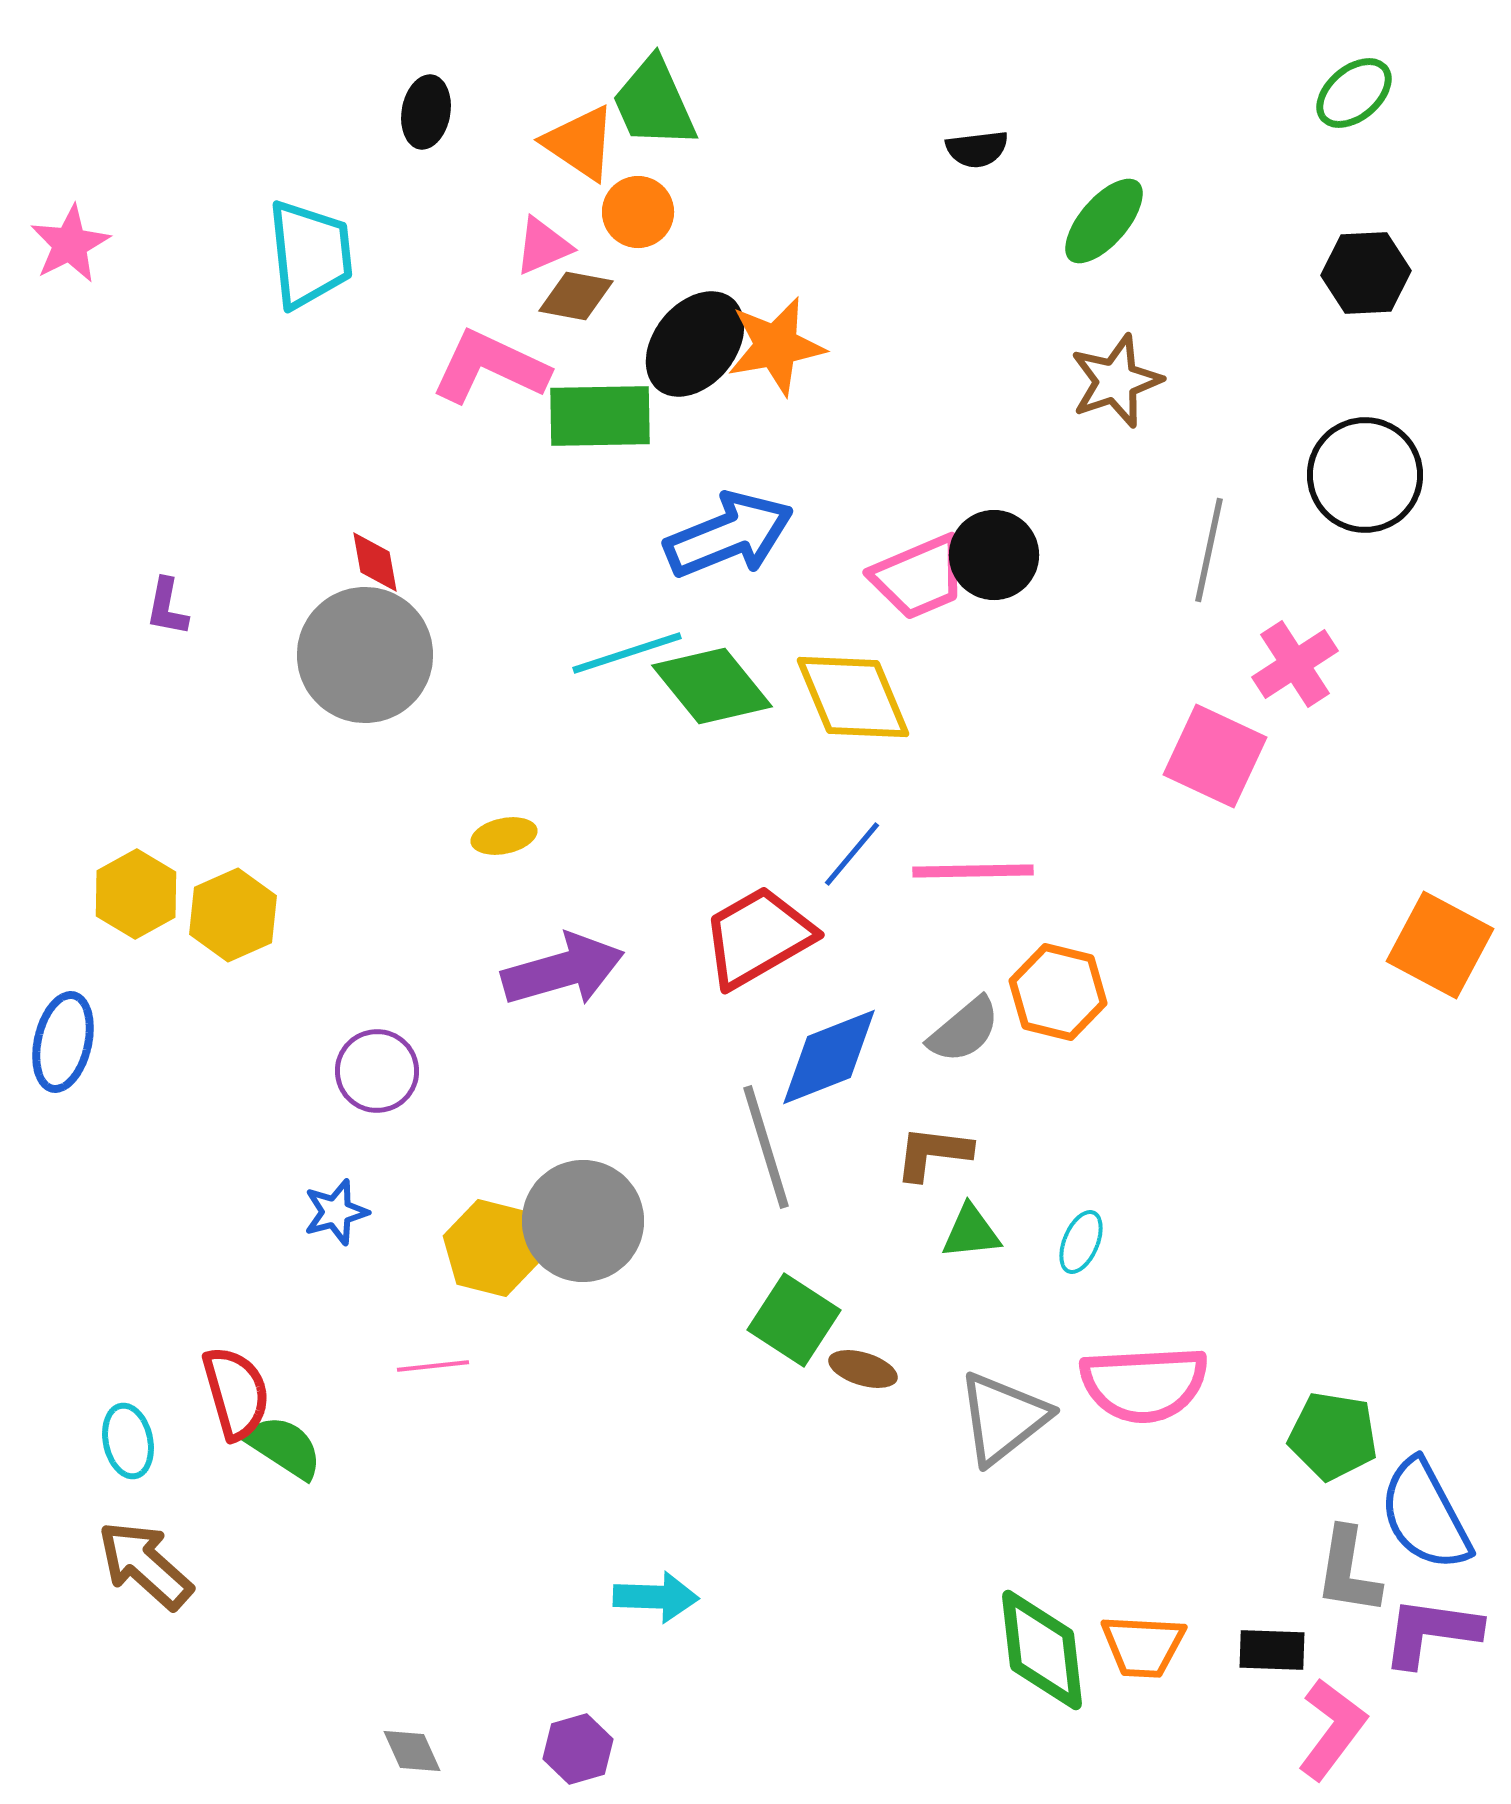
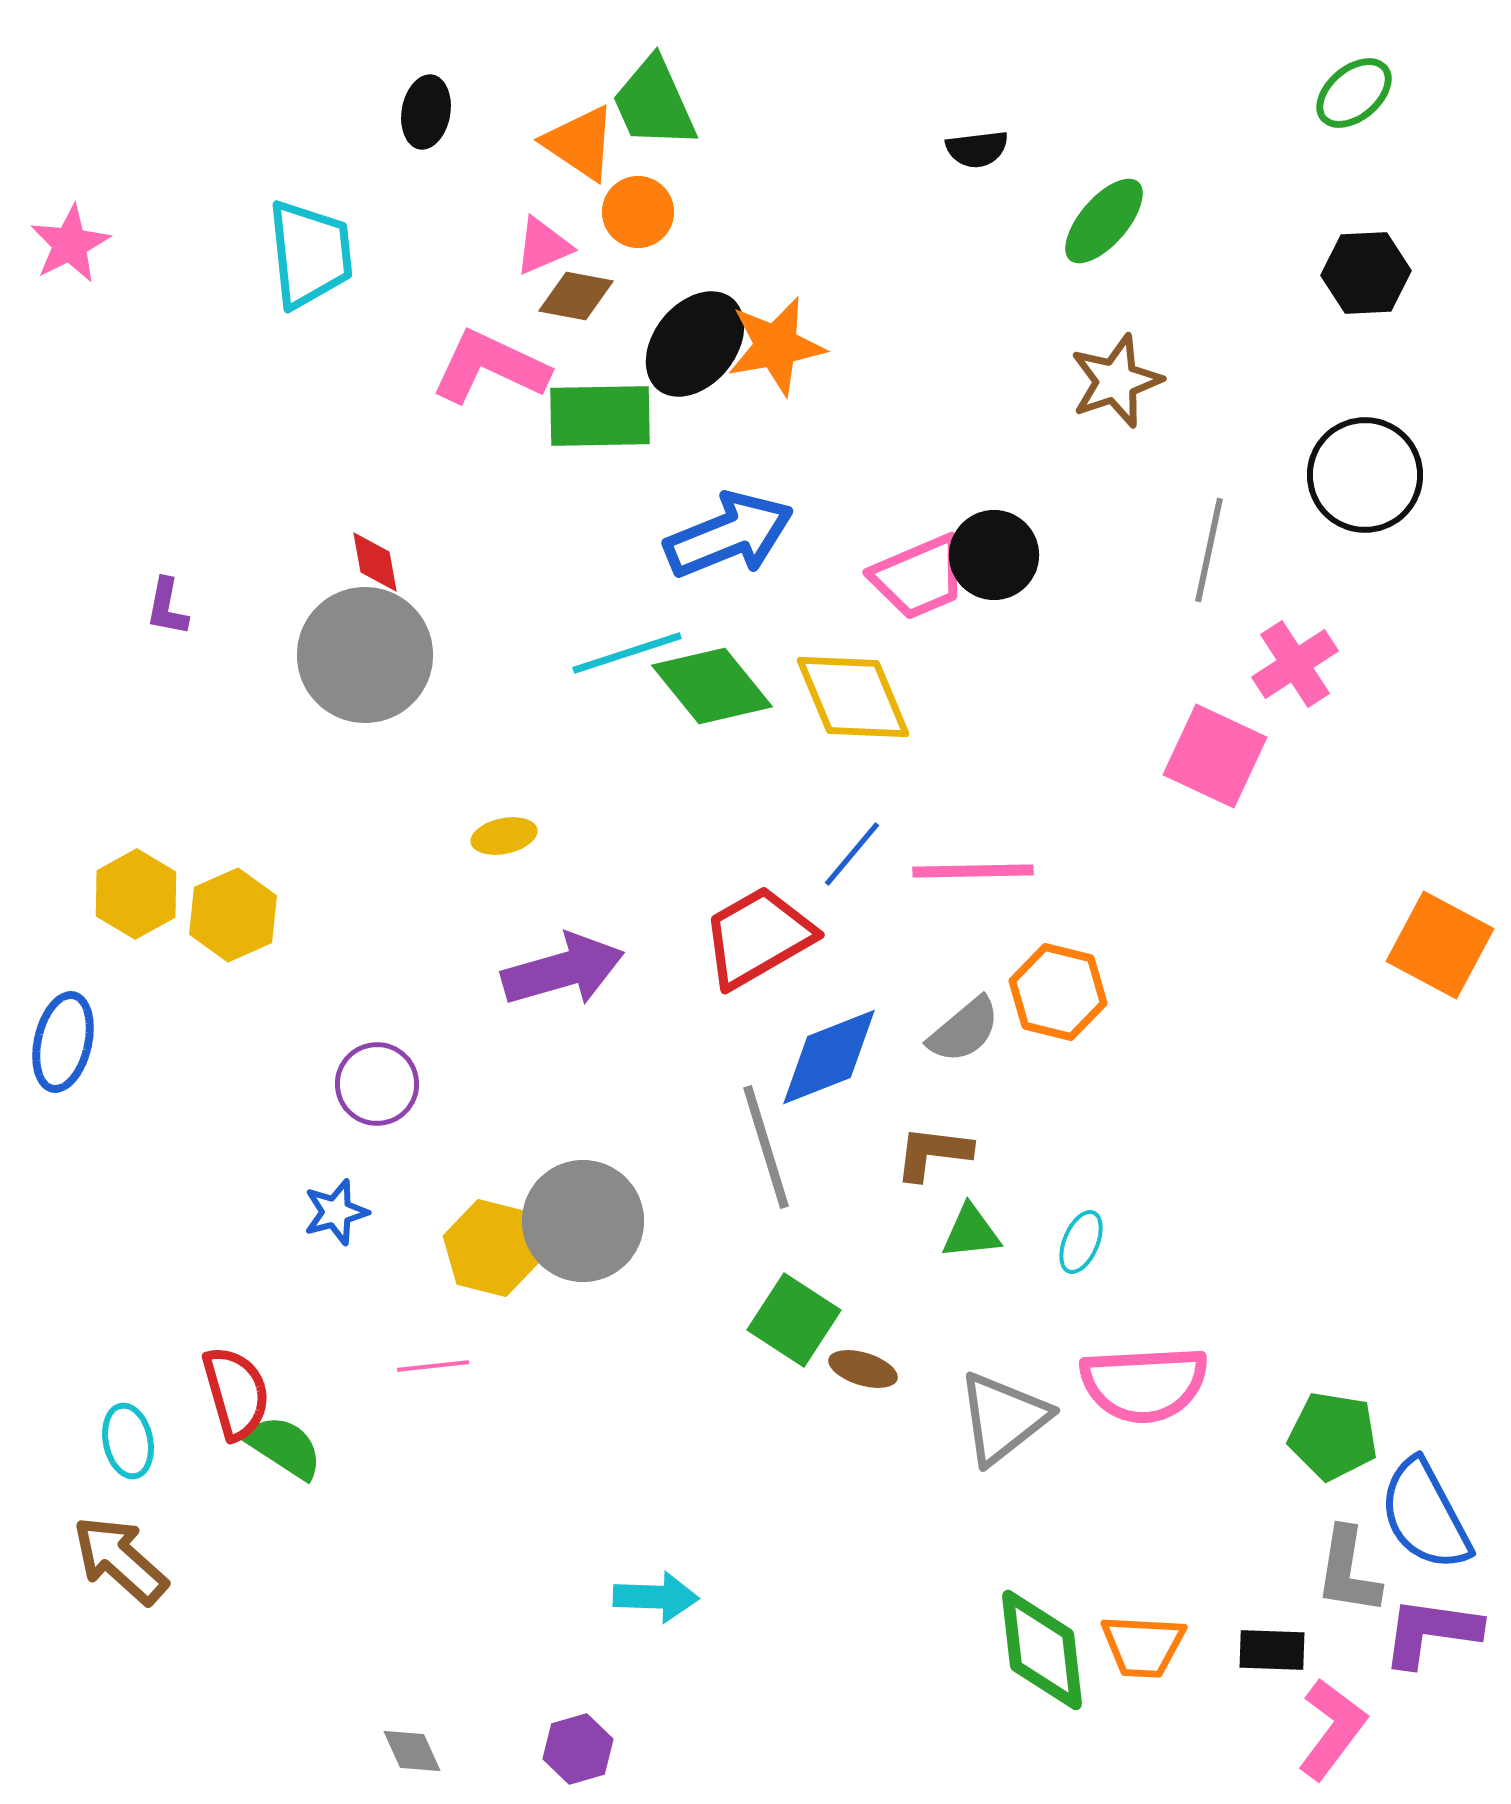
purple circle at (377, 1071): moved 13 px down
brown arrow at (145, 1565): moved 25 px left, 5 px up
